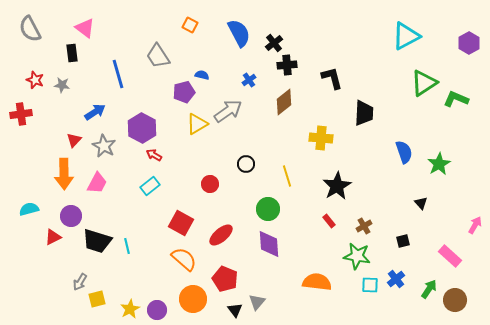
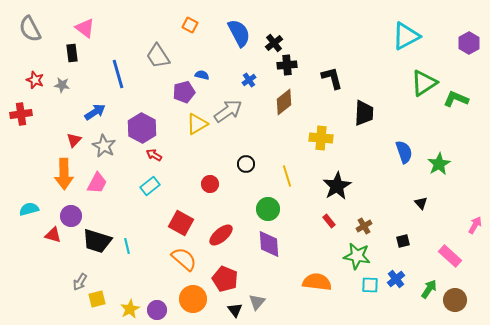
red triangle at (53, 237): moved 2 px up; rotated 42 degrees clockwise
